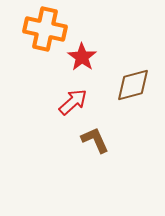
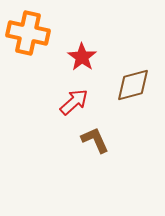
orange cross: moved 17 px left, 4 px down
red arrow: moved 1 px right
